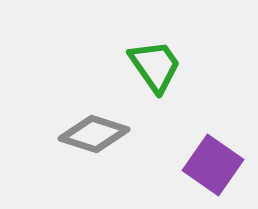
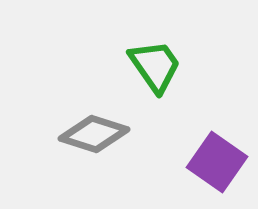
purple square: moved 4 px right, 3 px up
